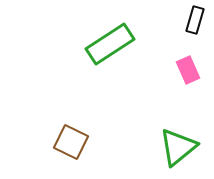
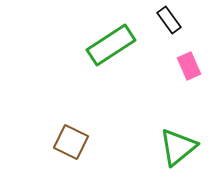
black rectangle: moved 26 px left; rotated 52 degrees counterclockwise
green rectangle: moved 1 px right, 1 px down
pink rectangle: moved 1 px right, 4 px up
